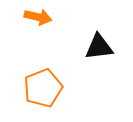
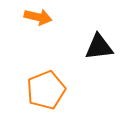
orange pentagon: moved 3 px right, 2 px down
